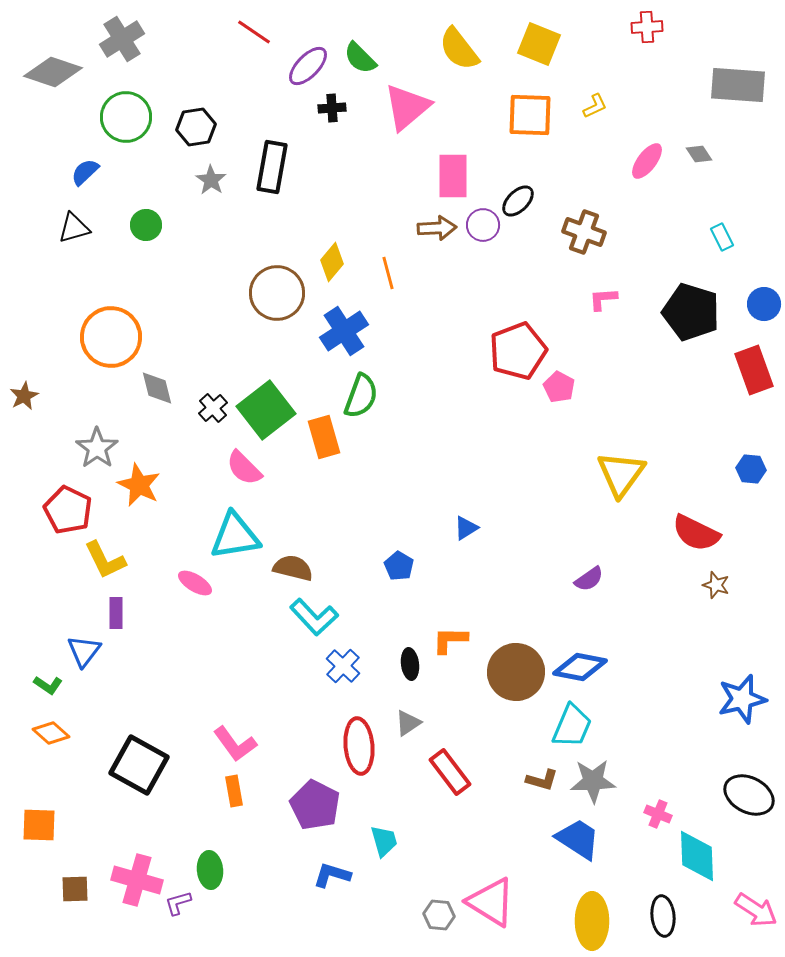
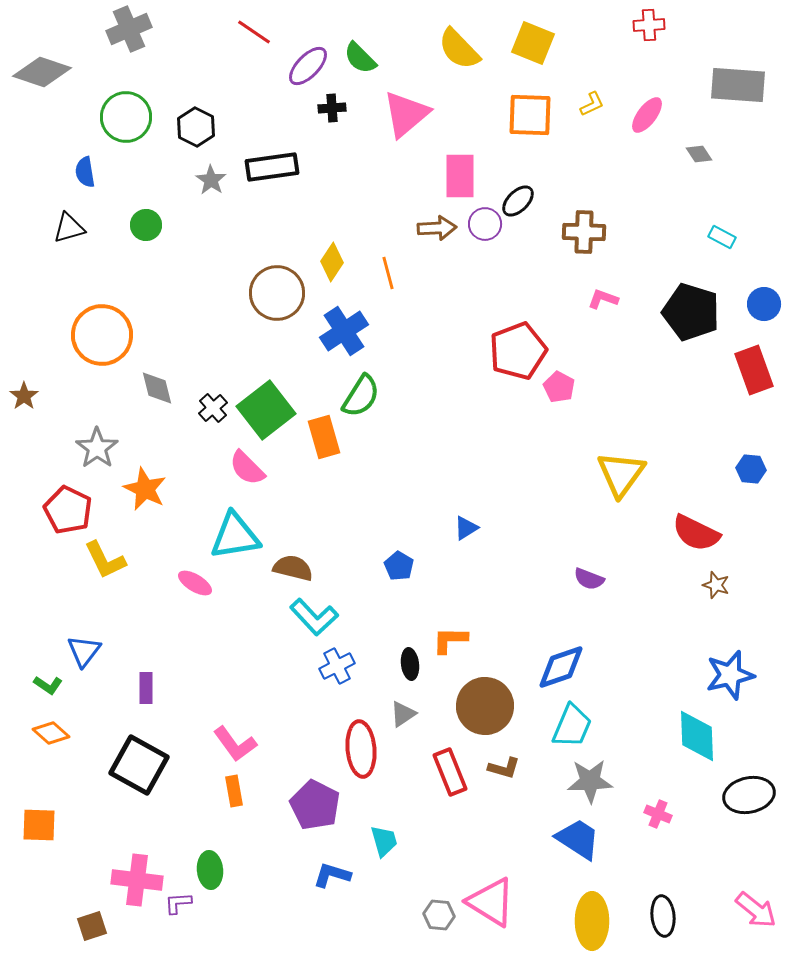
red cross at (647, 27): moved 2 px right, 2 px up
gray cross at (122, 39): moved 7 px right, 10 px up; rotated 9 degrees clockwise
yellow square at (539, 44): moved 6 px left, 1 px up
yellow semicircle at (459, 49): rotated 6 degrees counterclockwise
gray diamond at (53, 72): moved 11 px left
yellow L-shape at (595, 106): moved 3 px left, 2 px up
pink triangle at (407, 107): moved 1 px left, 7 px down
black hexagon at (196, 127): rotated 24 degrees counterclockwise
pink ellipse at (647, 161): moved 46 px up
black rectangle at (272, 167): rotated 72 degrees clockwise
blue semicircle at (85, 172): rotated 56 degrees counterclockwise
pink rectangle at (453, 176): moved 7 px right
purple circle at (483, 225): moved 2 px right, 1 px up
black triangle at (74, 228): moved 5 px left
brown cross at (584, 232): rotated 18 degrees counterclockwise
cyan rectangle at (722, 237): rotated 36 degrees counterclockwise
yellow diamond at (332, 262): rotated 6 degrees counterclockwise
pink L-shape at (603, 299): rotated 24 degrees clockwise
orange circle at (111, 337): moved 9 px left, 2 px up
brown star at (24, 396): rotated 8 degrees counterclockwise
green semicircle at (361, 396): rotated 12 degrees clockwise
pink semicircle at (244, 468): moved 3 px right
orange star at (139, 485): moved 6 px right, 4 px down
purple semicircle at (589, 579): rotated 56 degrees clockwise
purple rectangle at (116, 613): moved 30 px right, 75 px down
blue cross at (343, 666): moved 6 px left; rotated 20 degrees clockwise
blue diamond at (580, 667): moved 19 px left; rotated 30 degrees counterclockwise
brown circle at (516, 672): moved 31 px left, 34 px down
blue star at (742, 699): moved 12 px left, 24 px up
gray triangle at (408, 723): moved 5 px left, 9 px up
red ellipse at (359, 746): moved 2 px right, 3 px down
red rectangle at (450, 772): rotated 15 degrees clockwise
brown L-shape at (542, 780): moved 38 px left, 12 px up
gray star at (593, 781): moved 3 px left
black ellipse at (749, 795): rotated 39 degrees counterclockwise
cyan diamond at (697, 856): moved 120 px up
pink cross at (137, 880): rotated 9 degrees counterclockwise
brown square at (75, 889): moved 17 px right, 37 px down; rotated 16 degrees counterclockwise
purple L-shape at (178, 903): rotated 12 degrees clockwise
pink arrow at (756, 910): rotated 6 degrees clockwise
